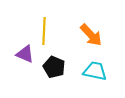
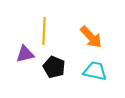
orange arrow: moved 2 px down
purple triangle: rotated 36 degrees counterclockwise
